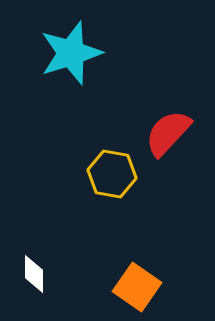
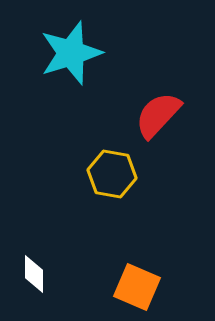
red semicircle: moved 10 px left, 18 px up
orange square: rotated 12 degrees counterclockwise
